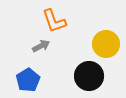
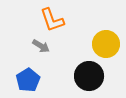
orange L-shape: moved 2 px left, 1 px up
gray arrow: rotated 60 degrees clockwise
